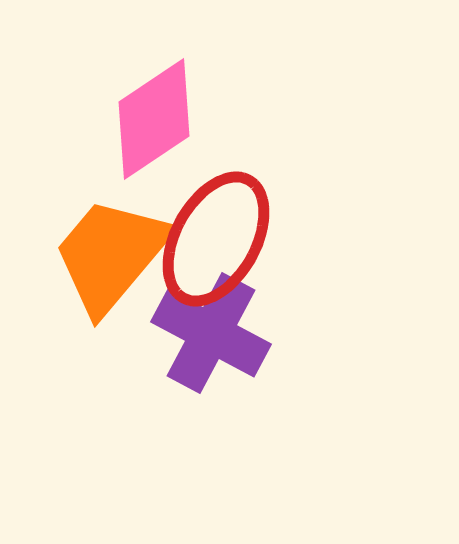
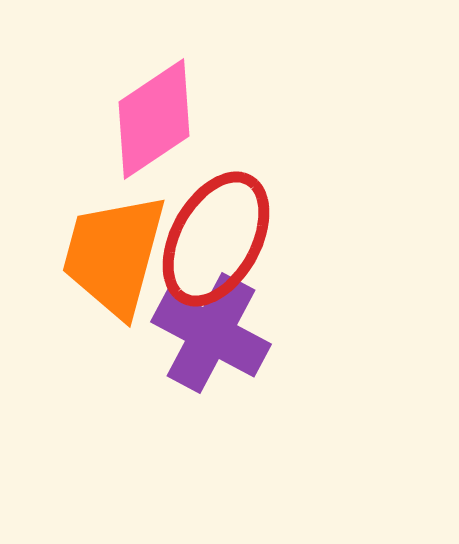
orange trapezoid: moved 3 px right; rotated 25 degrees counterclockwise
